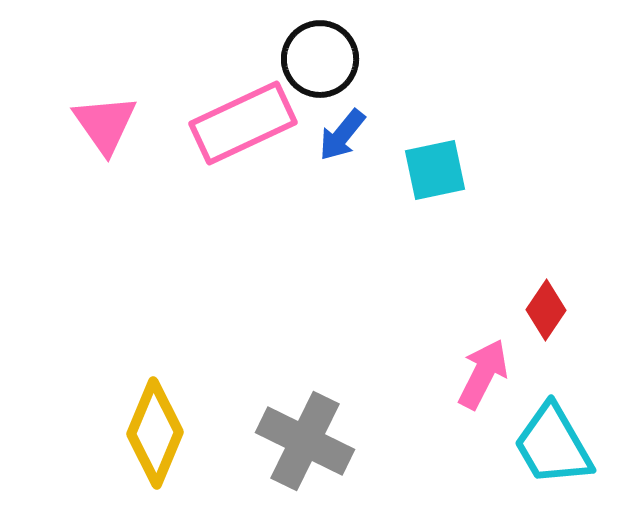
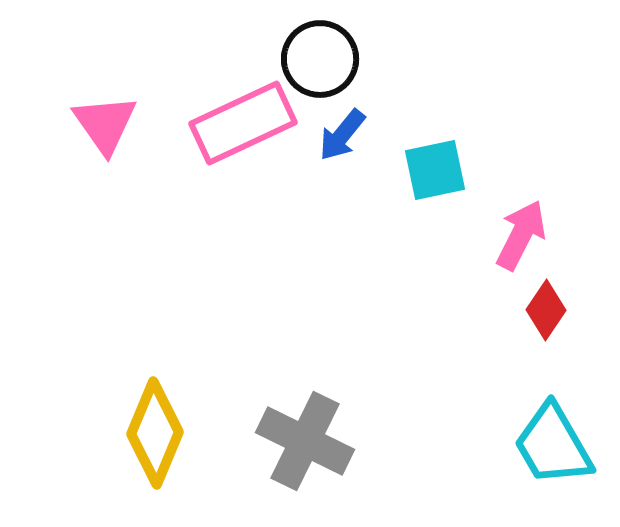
pink arrow: moved 38 px right, 139 px up
